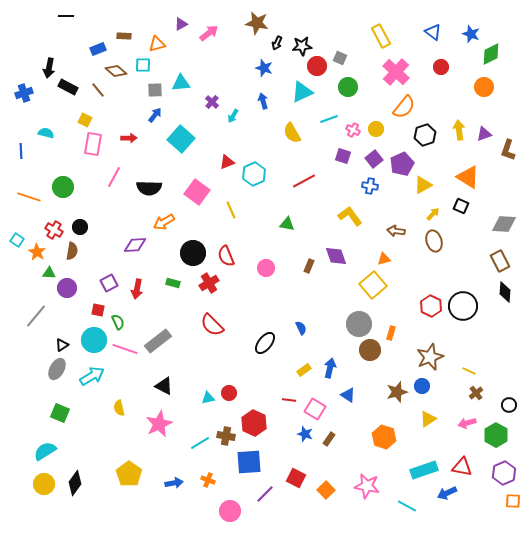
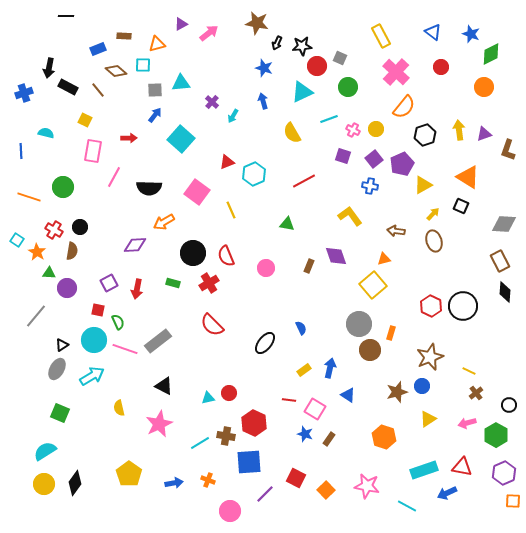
pink rectangle at (93, 144): moved 7 px down
